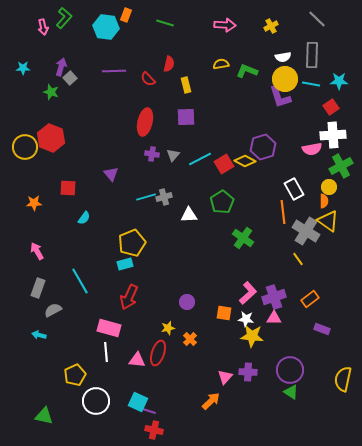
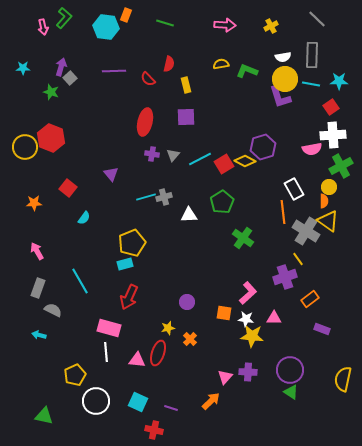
red square at (68, 188): rotated 36 degrees clockwise
purple cross at (274, 297): moved 11 px right, 20 px up
gray semicircle at (53, 310): rotated 54 degrees clockwise
purple line at (149, 411): moved 22 px right, 3 px up
